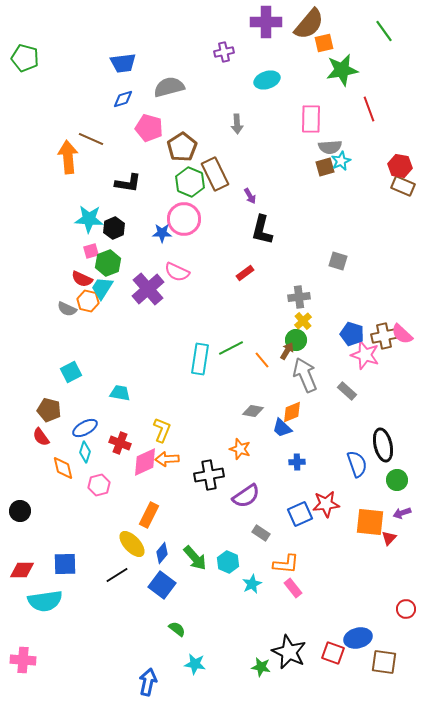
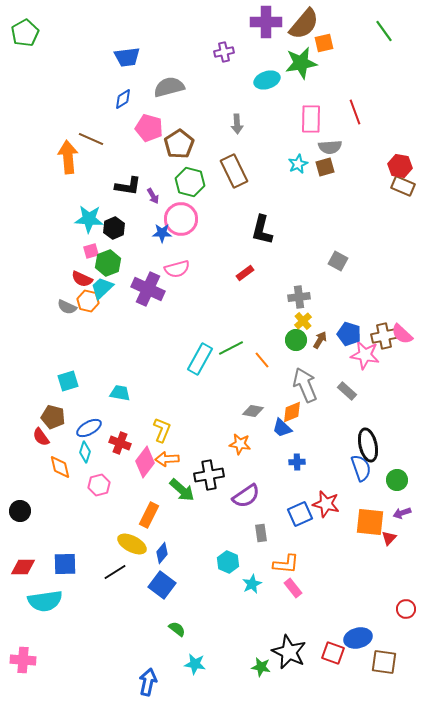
brown semicircle at (309, 24): moved 5 px left
green pentagon at (25, 58): moved 25 px up; rotated 28 degrees clockwise
blue trapezoid at (123, 63): moved 4 px right, 6 px up
green star at (342, 70): moved 41 px left, 7 px up
blue diamond at (123, 99): rotated 15 degrees counterclockwise
red line at (369, 109): moved 14 px left, 3 px down
brown pentagon at (182, 147): moved 3 px left, 3 px up
cyan star at (341, 161): moved 43 px left, 3 px down
brown rectangle at (215, 174): moved 19 px right, 3 px up
green hexagon at (190, 182): rotated 8 degrees counterclockwise
black L-shape at (128, 183): moved 3 px down
purple arrow at (250, 196): moved 97 px left
pink circle at (184, 219): moved 3 px left
gray square at (338, 261): rotated 12 degrees clockwise
pink semicircle at (177, 272): moved 3 px up; rotated 40 degrees counterclockwise
cyan trapezoid at (102, 288): rotated 15 degrees clockwise
purple cross at (148, 289): rotated 24 degrees counterclockwise
gray semicircle at (67, 309): moved 2 px up
blue pentagon at (352, 334): moved 3 px left
brown arrow at (287, 351): moved 33 px right, 11 px up
pink star at (365, 355): rotated 8 degrees counterclockwise
cyan rectangle at (200, 359): rotated 20 degrees clockwise
cyan square at (71, 372): moved 3 px left, 9 px down; rotated 10 degrees clockwise
gray arrow at (305, 375): moved 10 px down
brown pentagon at (49, 410): moved 4 px right, 7 px down
blue ellipse at (85, 428): moved 4 px right
black ellipse at (383, 445): moved 15 px left
orange star at (240, 449): moved 5 px up; rotated 10 degrees counterclockwise
pink diamond at (145, 462): rotated 28 degrees counterclockwise
blue semicircle at (357, 464): moved 4 px right, 4 px down
orange diamond at (63, 468): moved 3 px left, 1 px up
red star at (326, 504): rotated 20 degrees clockwise
gray rectangle at (261, 533): rotated 48 degrees clockwise
yellow ellipse at (132, 544): rotated 20 degrees counterclockwise
green arrow at (195, 558): moved 13 px left, 68 px up; rotated 8 degrees counterclockwise
red diamond at (22, 570): moved 1 px right, 3 px up
black line at (117, 575): moved 2 px left, 3 px up
